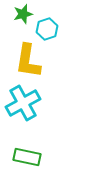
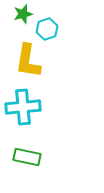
cyan cross: moved 4 px down; rotated 24 degrees clockwise
